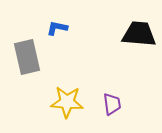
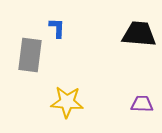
blue L-shape: rotated 80 degrees clockwise
gray rectangle: moved 3 px right, 2 px up; rotated 20 degrees clockwise
purple trapezoid: moved 30 px right; rotated 80 degrees counterclockwise
